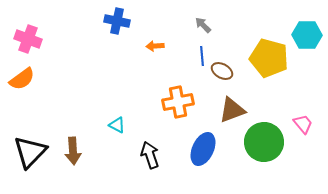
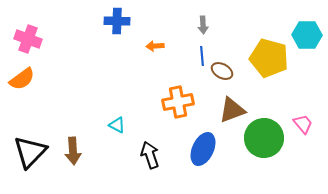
blue cross: rotated 10 degrees counterclockwise
gray arrow: rotated 138 degrees counterclockwise
green circle: moved 4 px up
